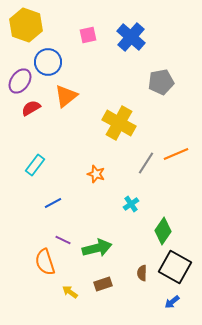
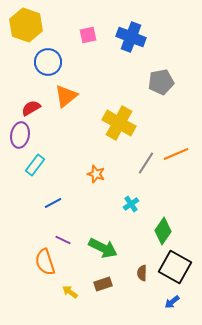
blue cross: rotated 20 degrees counterclockwise
purple ellipse: moved 54 px down; rotated 25 degrees counterclockwise
green arrow: moved 6 px right; rotated 40 degrees clockwise
